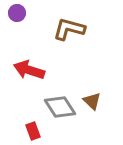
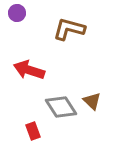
gray diamond: moved 1 px right
